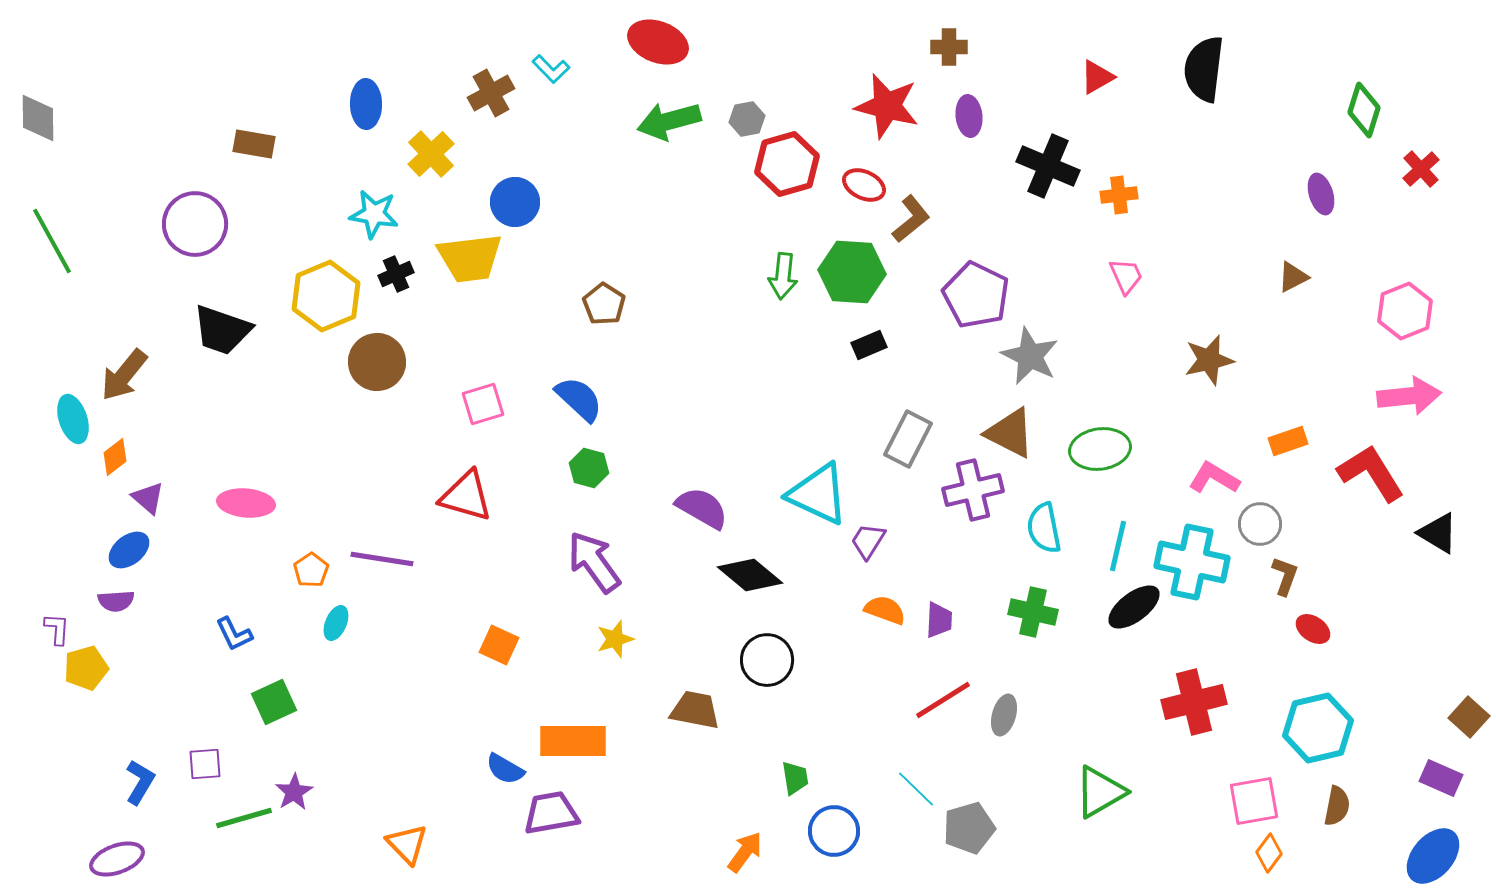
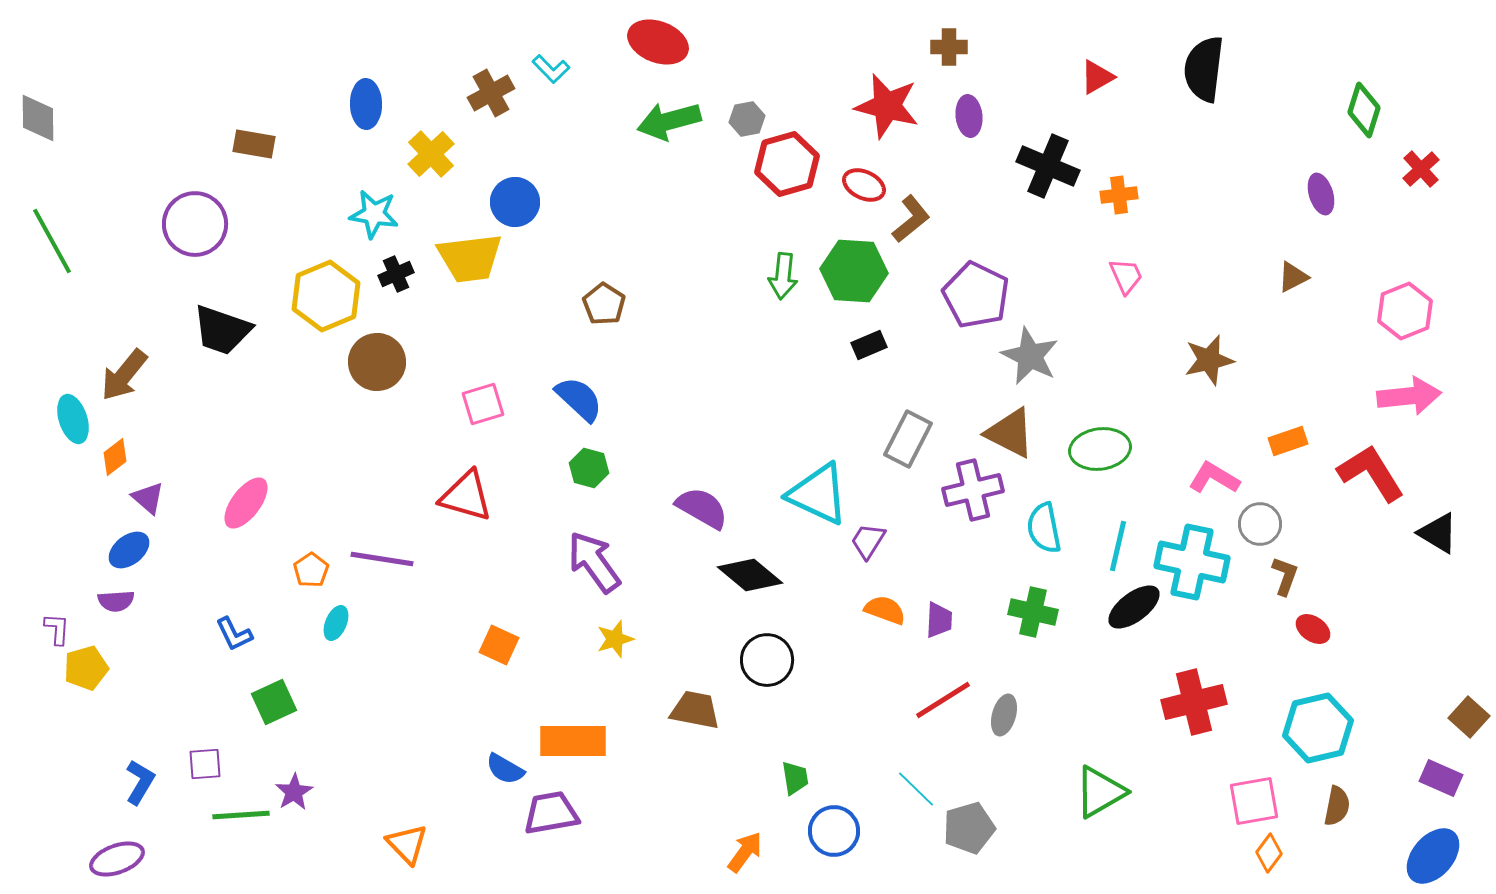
green hexagon at (852, 272): moved 2 px right, 1 px up
pink ellipse at (246, 503): rotated 58 degrees counterclockwise
green line at (244, 818): moved 3 px left, 3 px up; rotated 12 degrees clockwise
